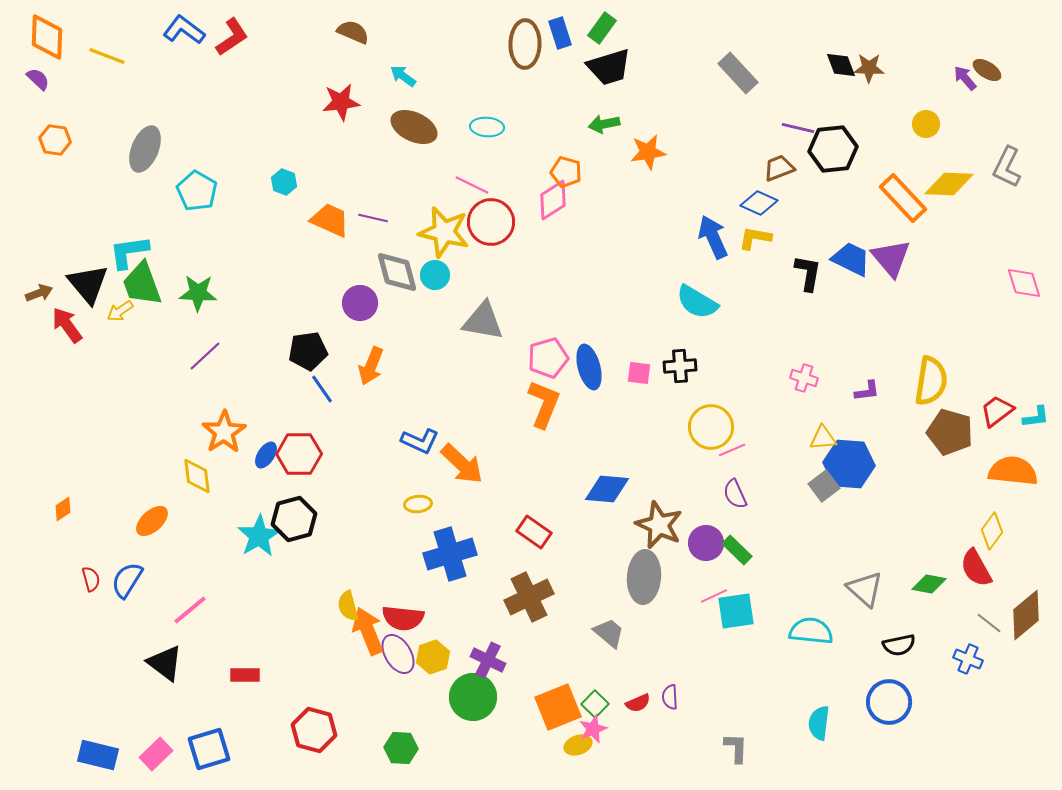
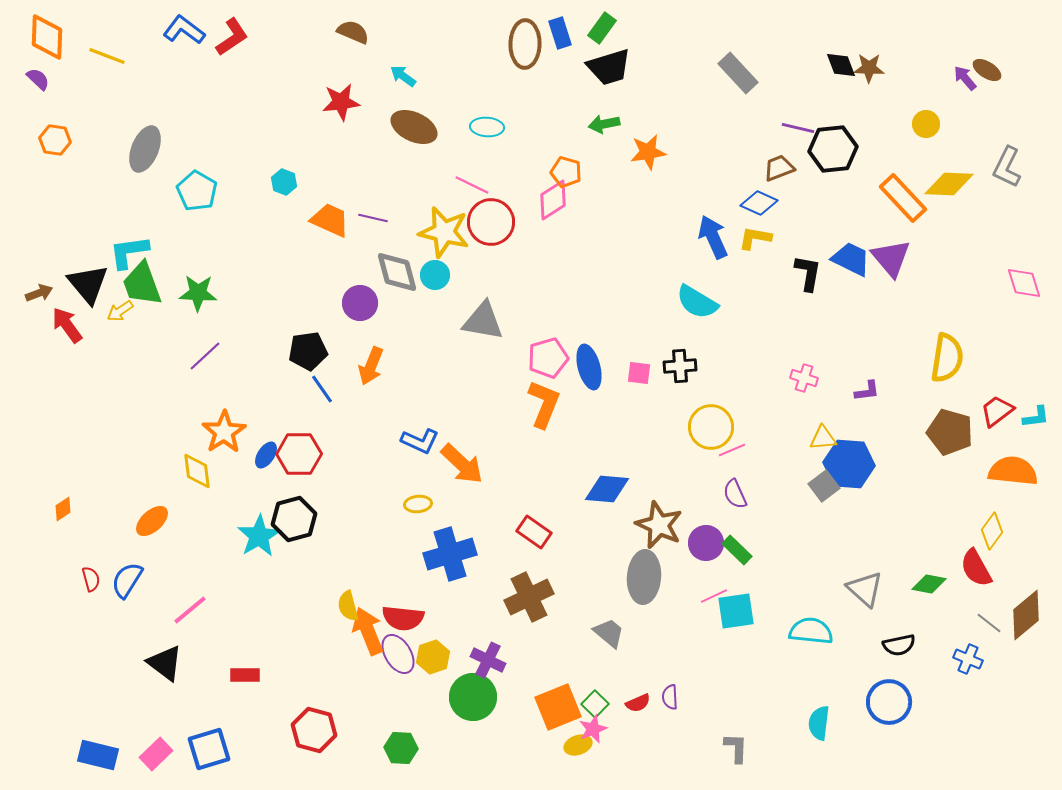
yellow semicircle at (931, 381): moved 16 px right, 23 px up
yellow diamond at (197, 476): moved 5 px up
